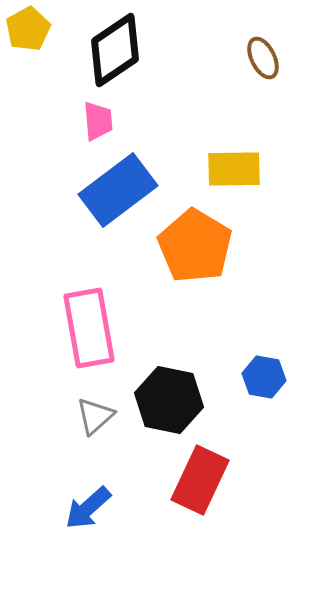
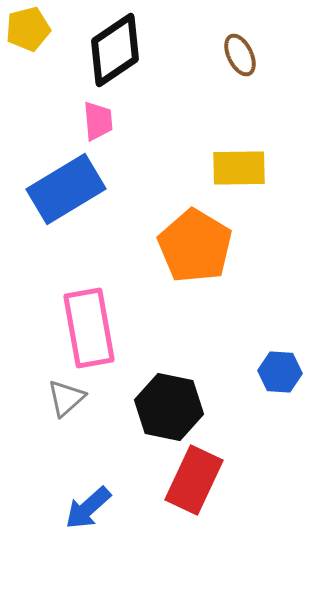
yellow pentagon: rotated 15 degrees clockwise
brown ellipse: moved 23 px left, 3 px up
yellow rectangle: moved 5 px right, 1 px up
blue rectangle: moved 52 px left, 1 px up; rotated 6 degrees clockwise
blue hexagon: moved 16 px right, 5 px up; rotated 6 degrees counterclockwise
black hexagon: moved 7 px down
gray triangle: moved 29 px left, 18 px up
red rectangle: moved 6 px left
